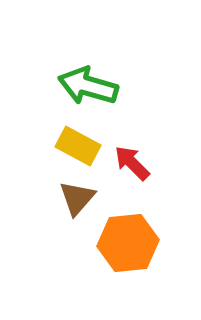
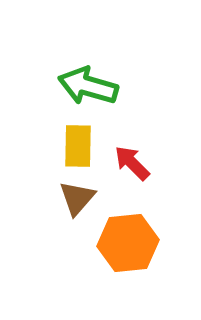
yellow rectangle: rotated 63 degrees clockwise
